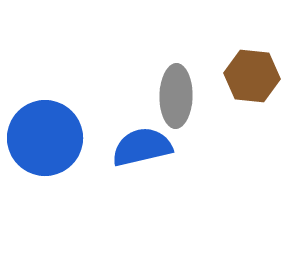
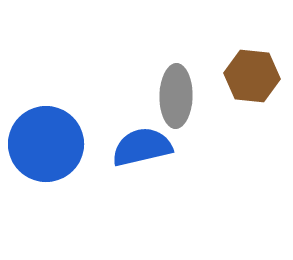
blue circle: moved 1 px right, 6 px down
